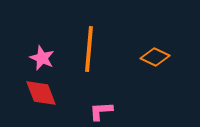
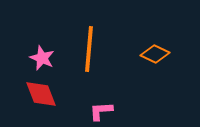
orange diamond: moved 3 px up
red diamond: moved 1 px down
